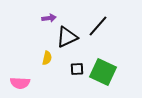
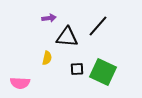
black triangle: rotated 30 degrees clockwise
